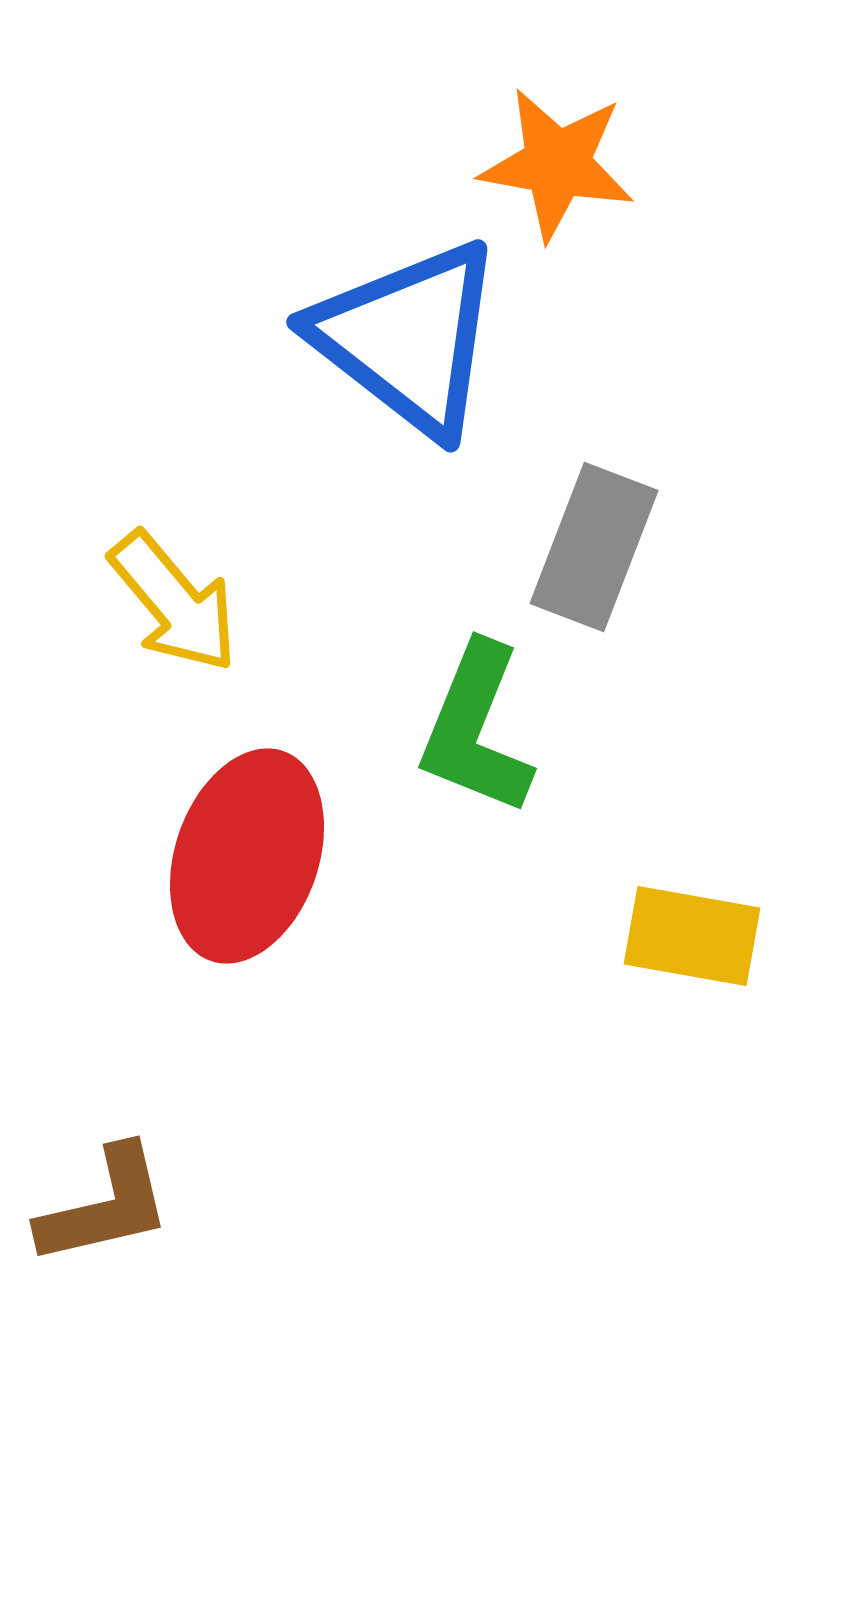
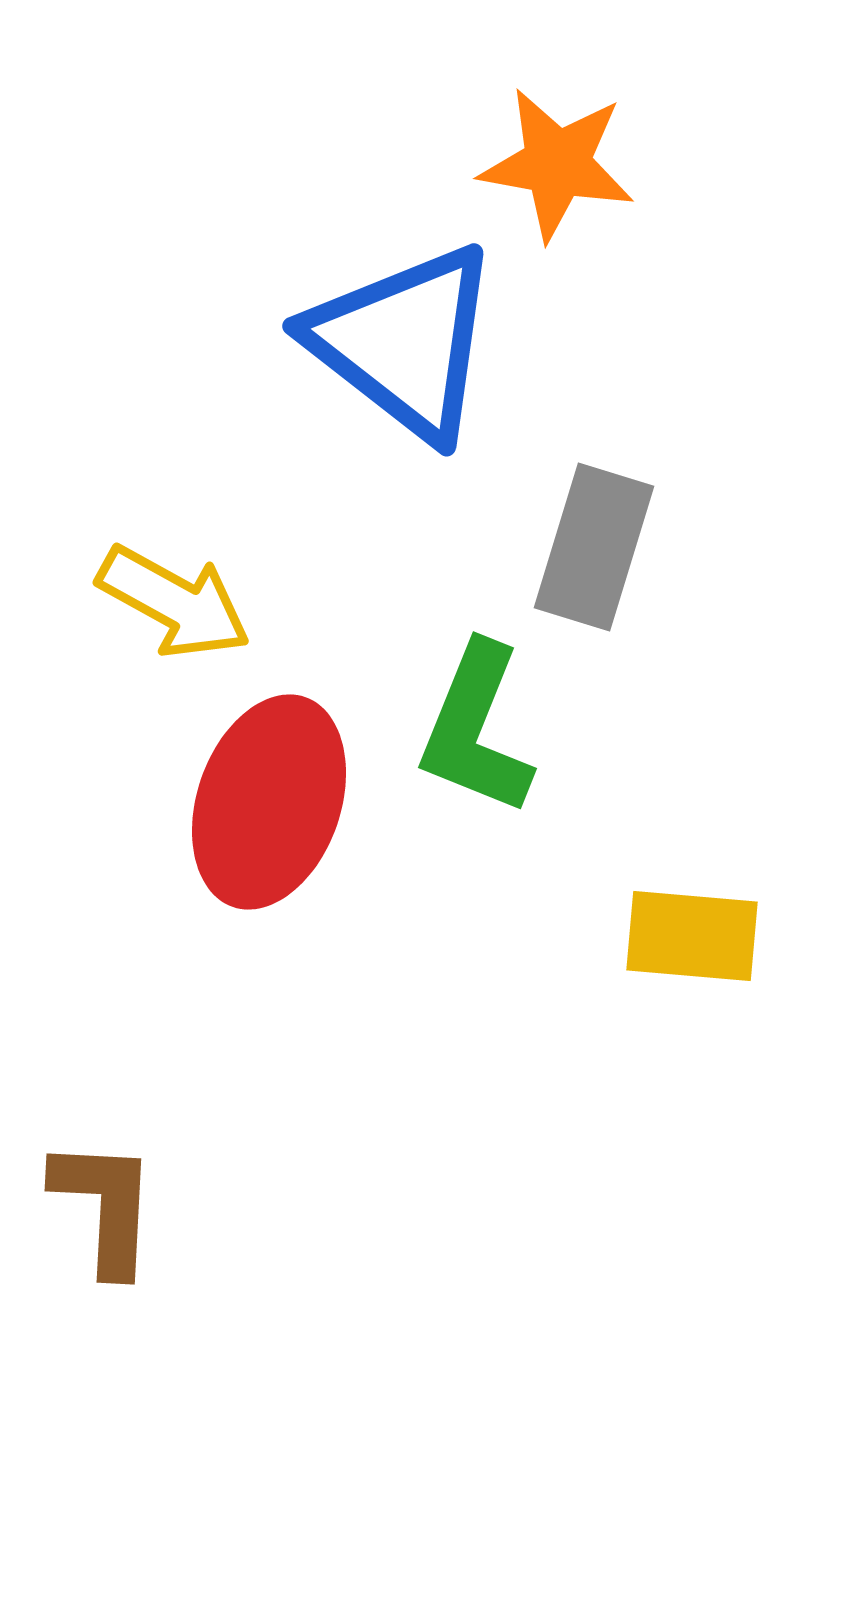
blue triangle: moved 4 px left, 4 px down
gray rectangle: rotated 4 degrees counterclockwise
yellow arrow: rotated 21 degrees counterclockwise
red ellipse: moved 22 px right, 54 px up
yellow rectangle: rotated 5 degrees counterclockwise
brown L-shape: rotated 74 degrees counterclockwise
